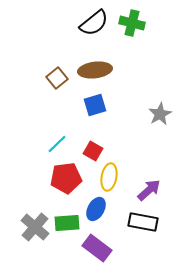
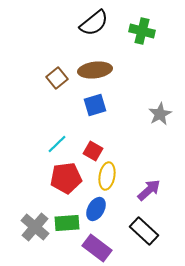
green cross: moved 10 px right, 8 px down
yellow ellipse: moved 2 px left, 1 px up
black rectangle: moved 1 px right, 9 px down; rotated 32 degrees clockwise
